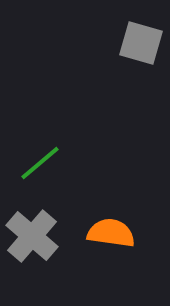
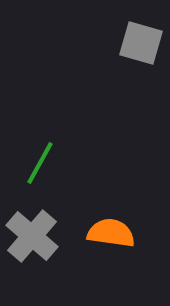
green line: rotated 21 degrees counterclockwise
